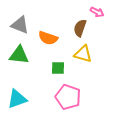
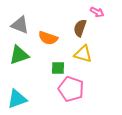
green triangle: rotated 25 degrees counterclockwise
pink pentagon: moved 3 px right, 8 px up
